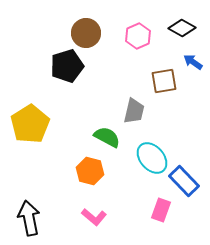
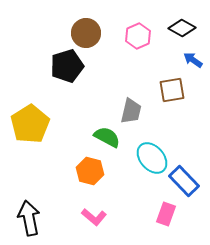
blue arrow: moved 2 px up
brown square: moved 8 px right, 9 px down
gray trapezoid: moved 3 px left
pink rectangle: moved 5 px right, 4 px down
